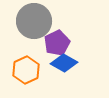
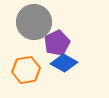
gray circle: moved 1 px down
orange hexagon: rotated 16 degrees clockwise
